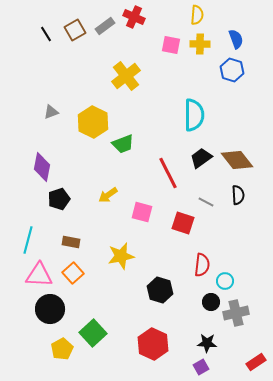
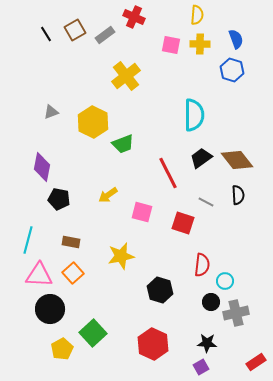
gray rectangle at (105, 26): moved 9 px down
black pentagon at (59, 199): rotated 30 degrees clockwise
